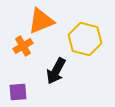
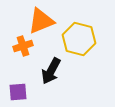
yellow hexagon: moved 6 px left
orange cross: rotated 12 degrees clockwise
black arrow: moved 5 px left
